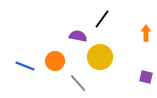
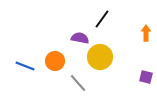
purple semicircle: moved 2 px right, 2 px down
